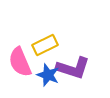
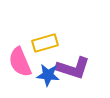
yellow rectangle: moved 2 px up; rotated 10 degrees clockwise
blue star: rotated 15 degrees counterclockwise
